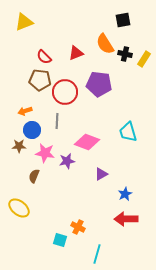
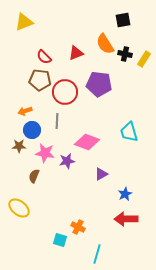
cyan trapezoid: moved 1 px right
